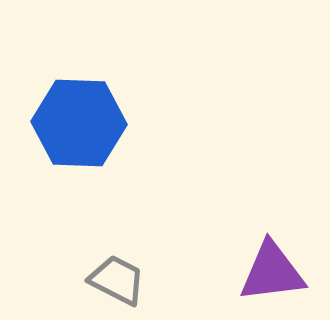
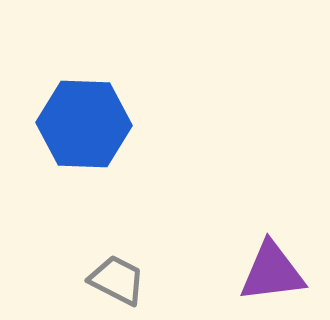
blue hexagon: moved 5 px right, 1 px down
